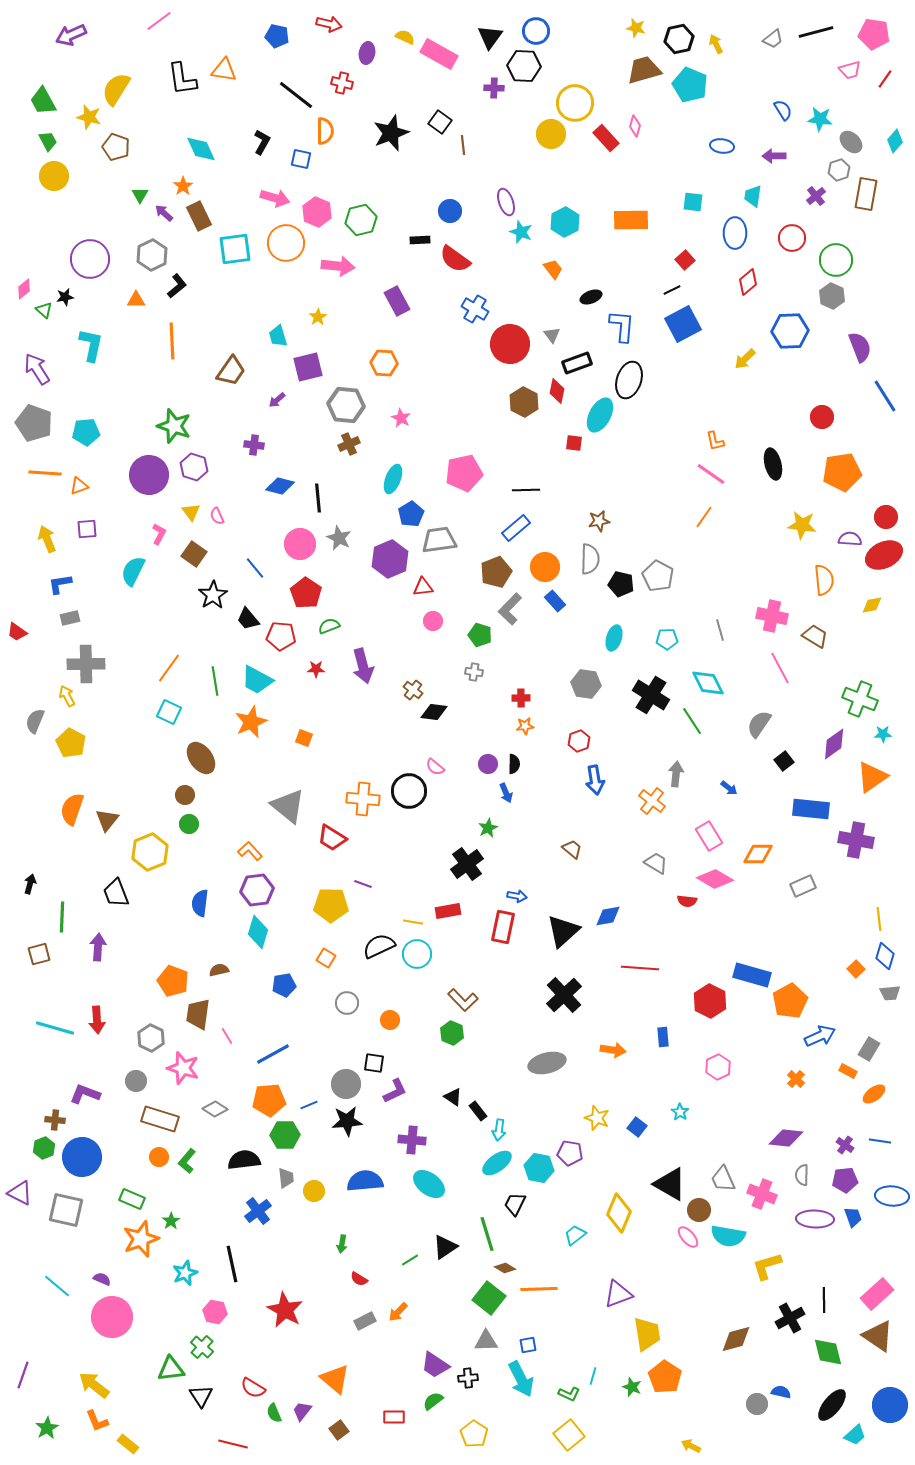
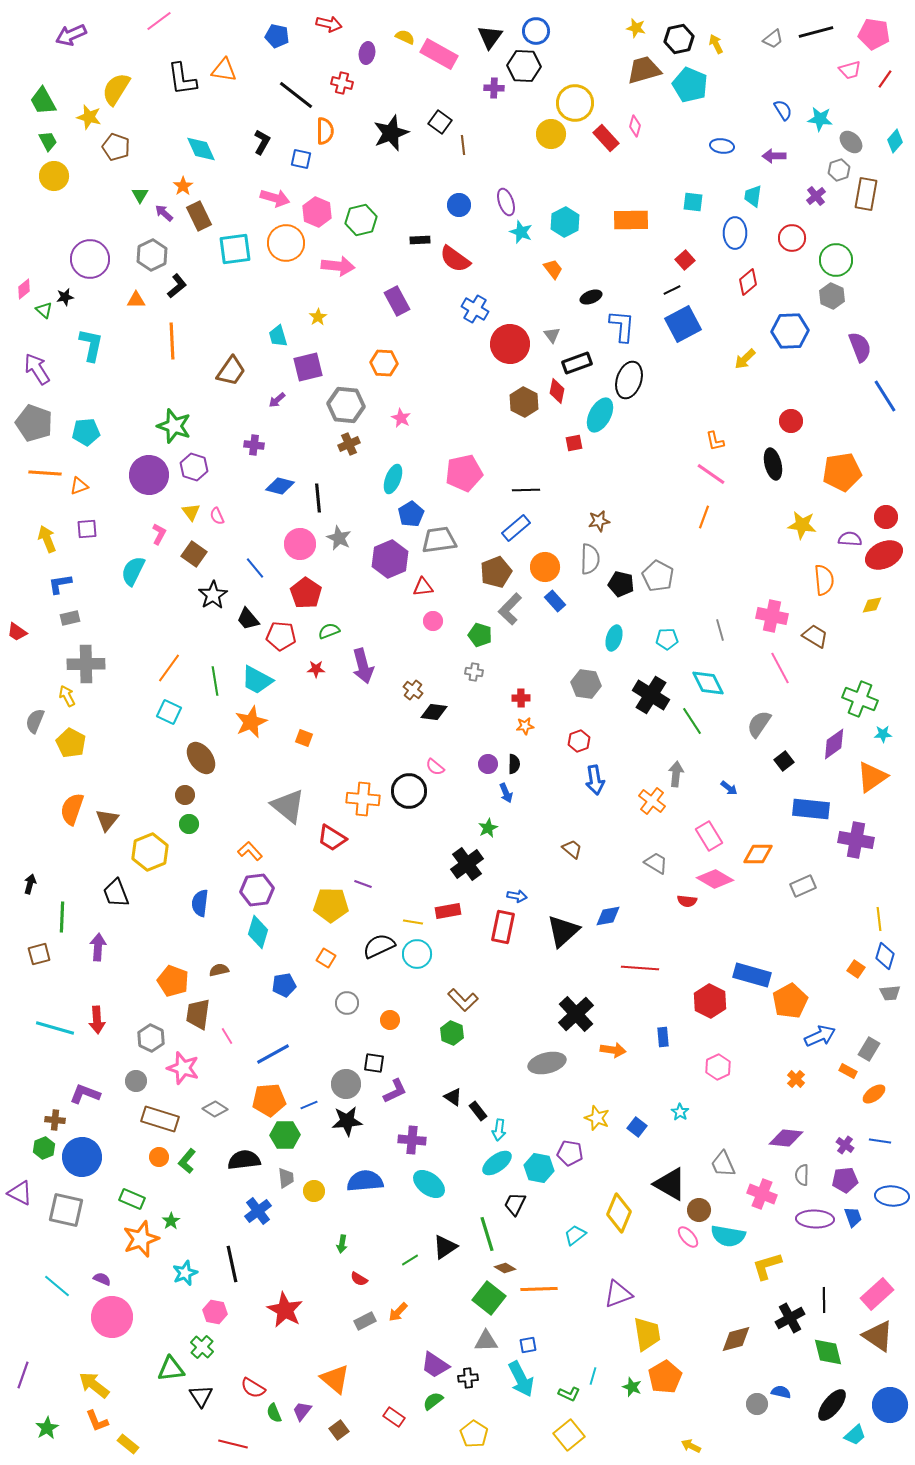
blue circle at (450, 211): moved 9 px right, 6 px up
red circle at (822, 417): moved 31 px left, 4 px down
red square at (574, 443): rotated 18 degrees counterclockwise
orange line at (704, 517): rotated 15 degrees counterclockwise
green semicircle at (329, 626): moved 5 px down
orange square at (856, 969): rotated 12 degrees counterclockwise
black cross at (564, 995): moved 12 px right, 19 px down
gray trapezoid at (723, 1179): moved 15 px up
orange pentagon at (665, 1377): rotated 8 degrees clockwise
red rectangle at (394, 1417): rotated 35 degrees clockwise
